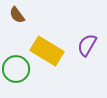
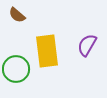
brown semicircle: rotated 12 degrees counterclockwise
yellow rectangle: rotated 52 degrees clockwise
